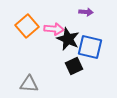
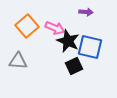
pink arrow: moved 1 px right, 1 px up; rotated 18 degrees clockwise
black star: moved 2 px down
gray triangle: moved 11 px left, 23 px up
